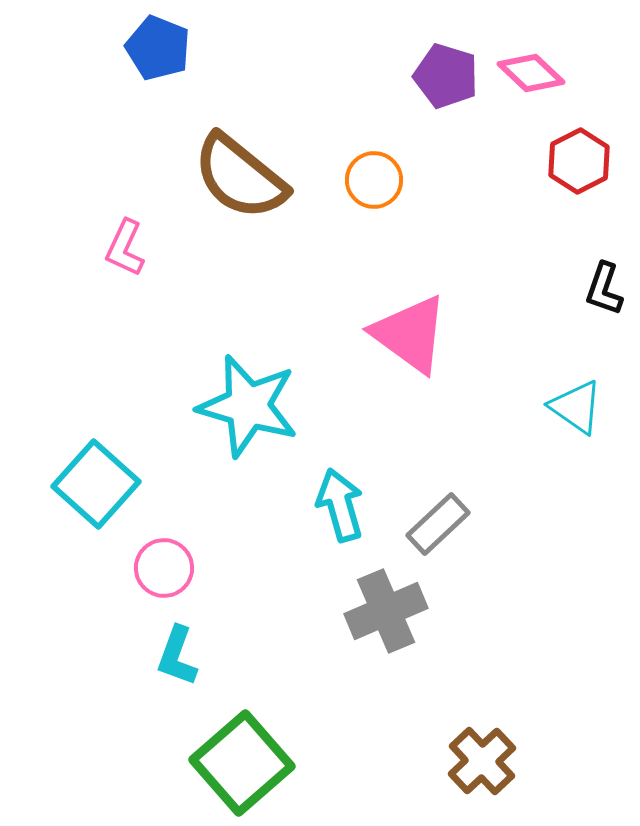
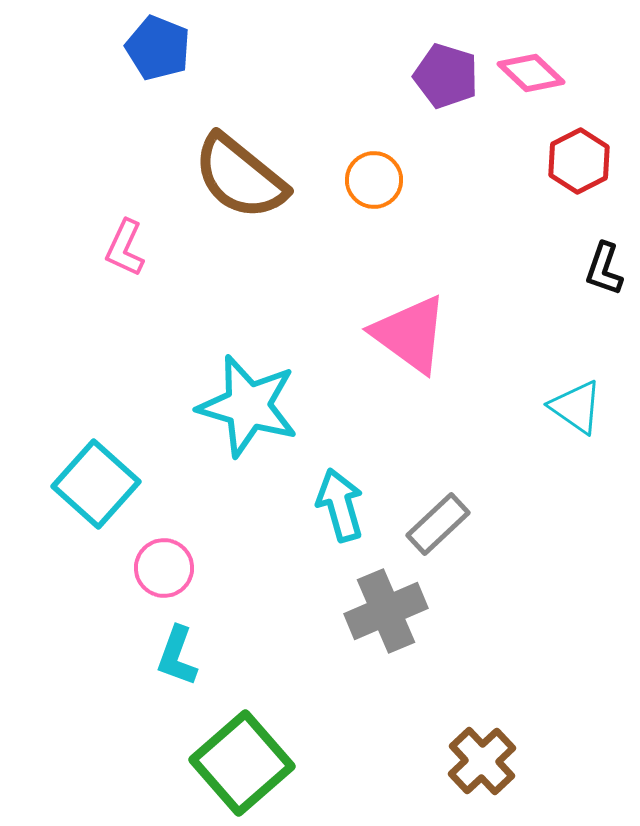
black L-shape: moved 20 px up
